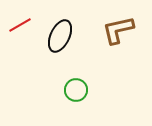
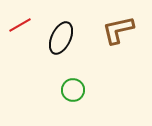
black ellipse: moved 1 px right, 2 px down
green circle: moved 3 px left
